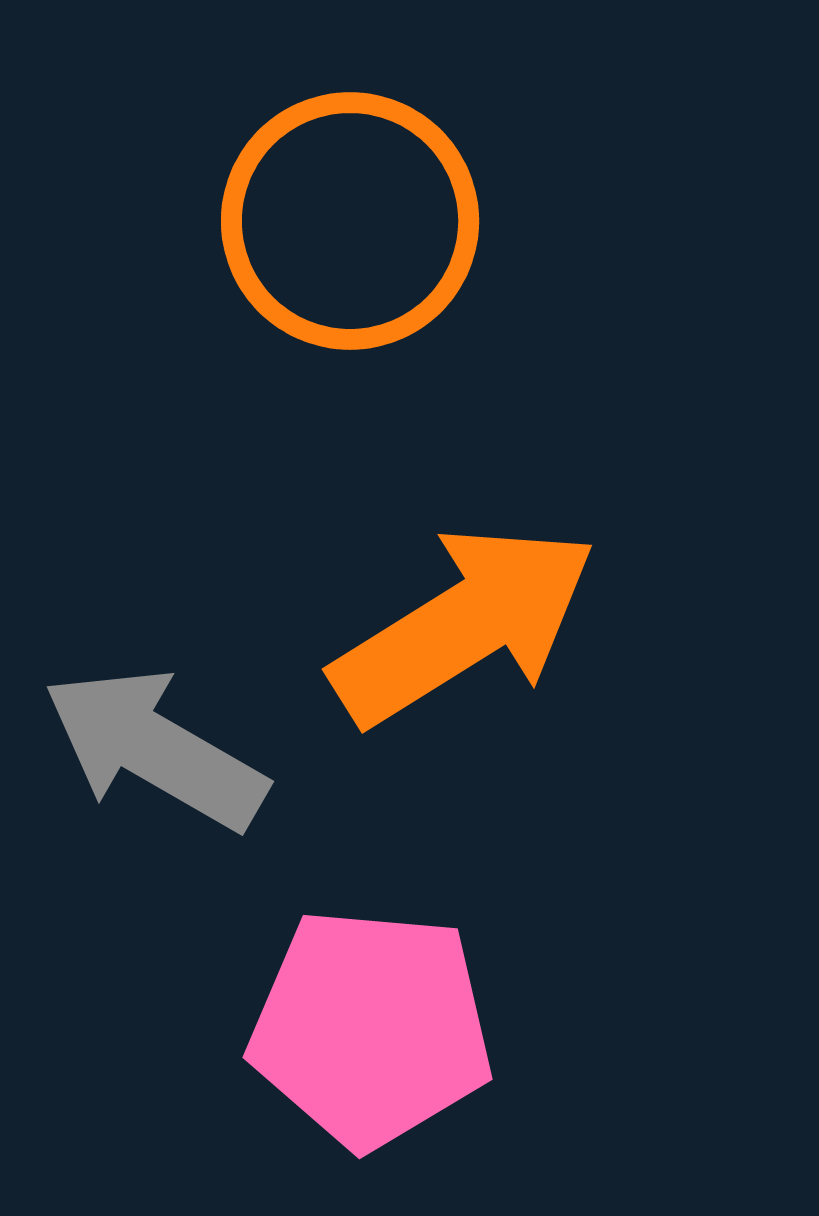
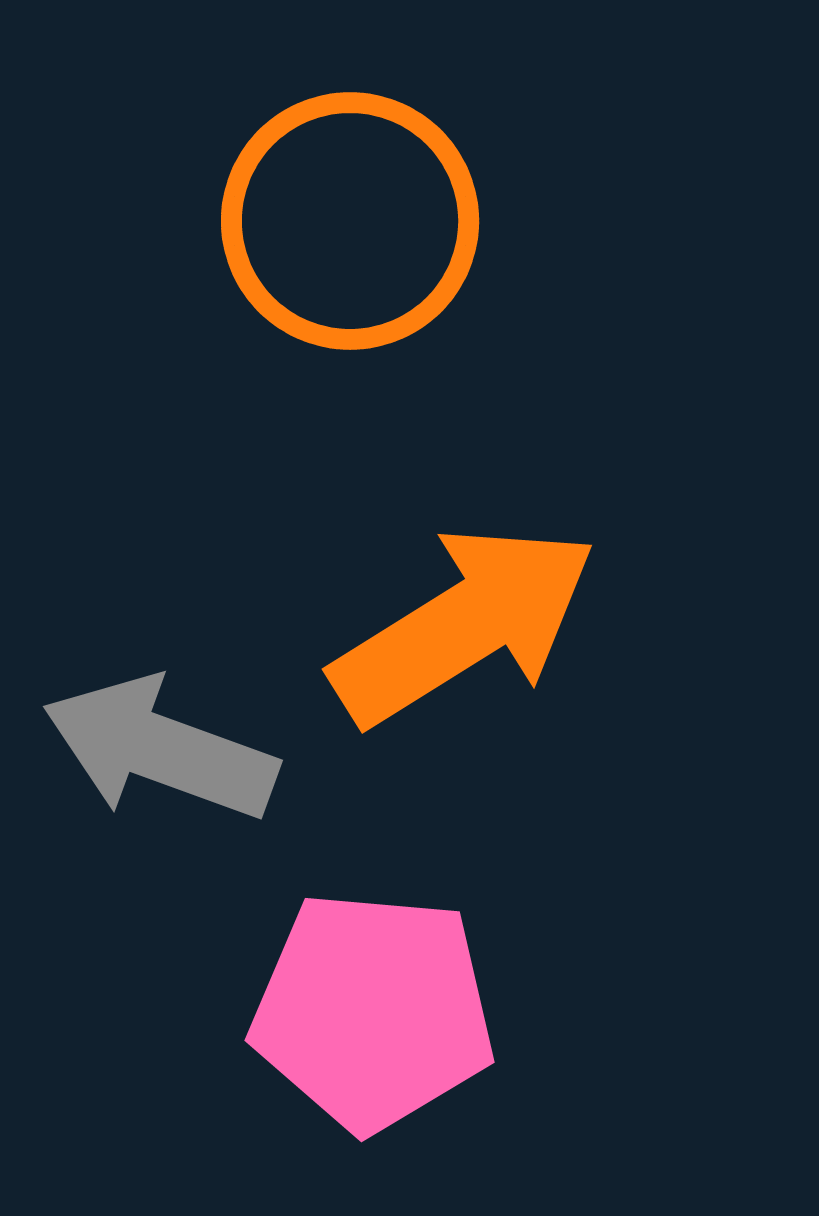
gray arrow: moved 5 px right; rotated 10 degrees counterclockwise
pink pentagon: moved 2 px right, 17 px up
